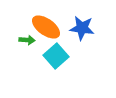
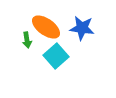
green arrow: rotated 77 degrees clockwise
